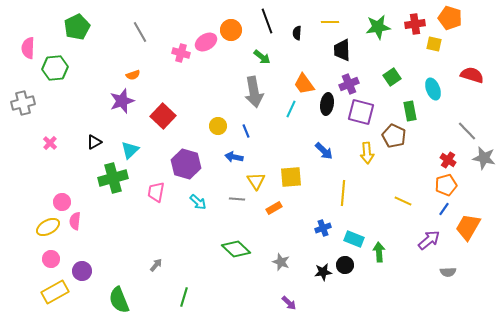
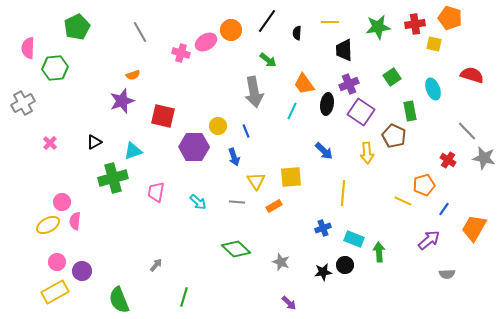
black line at (267, 21): rotated 55 degrees clockwise
black trapezoid at (342, 50): moved 2 px right
green arrow at (262, 57): moved 6 px right, 3 px down
gray cross at (23, 103): rotated 15 degrees counterclockwise
cyan line at (291, 109): moved 1 px right, 2 px down
purple square at (361, 112): rotated 20 degrees clockwise
red square at (163, 116): rotated 30 degrees counterclockwise
cyan triangle at (130, 150): moved 3 px right, 1 px down; rotated 24 degrees clockwise
blue arrow at (234, 157): rotated 120 degrees counterclockwise
purple hexagon at (186, 164): moved 8 px right, 17 px up; rotated 16 degrees counterclockwise
orange pentagon at (446, 185): moved 22 px left
gray line at (237, 199): moved 3 px down
orange rectangle at (274, 208): moved 2 px up
yellow ellipse at (48, 227): moved 2 px up
orange trapezoid at (468, 227): moved 6 px right, 1 px down
pink circle at (51, 259): moved 6 px right, 3 px down
gray semicircle at (448, 272): moved 1 px left, 2 px down
